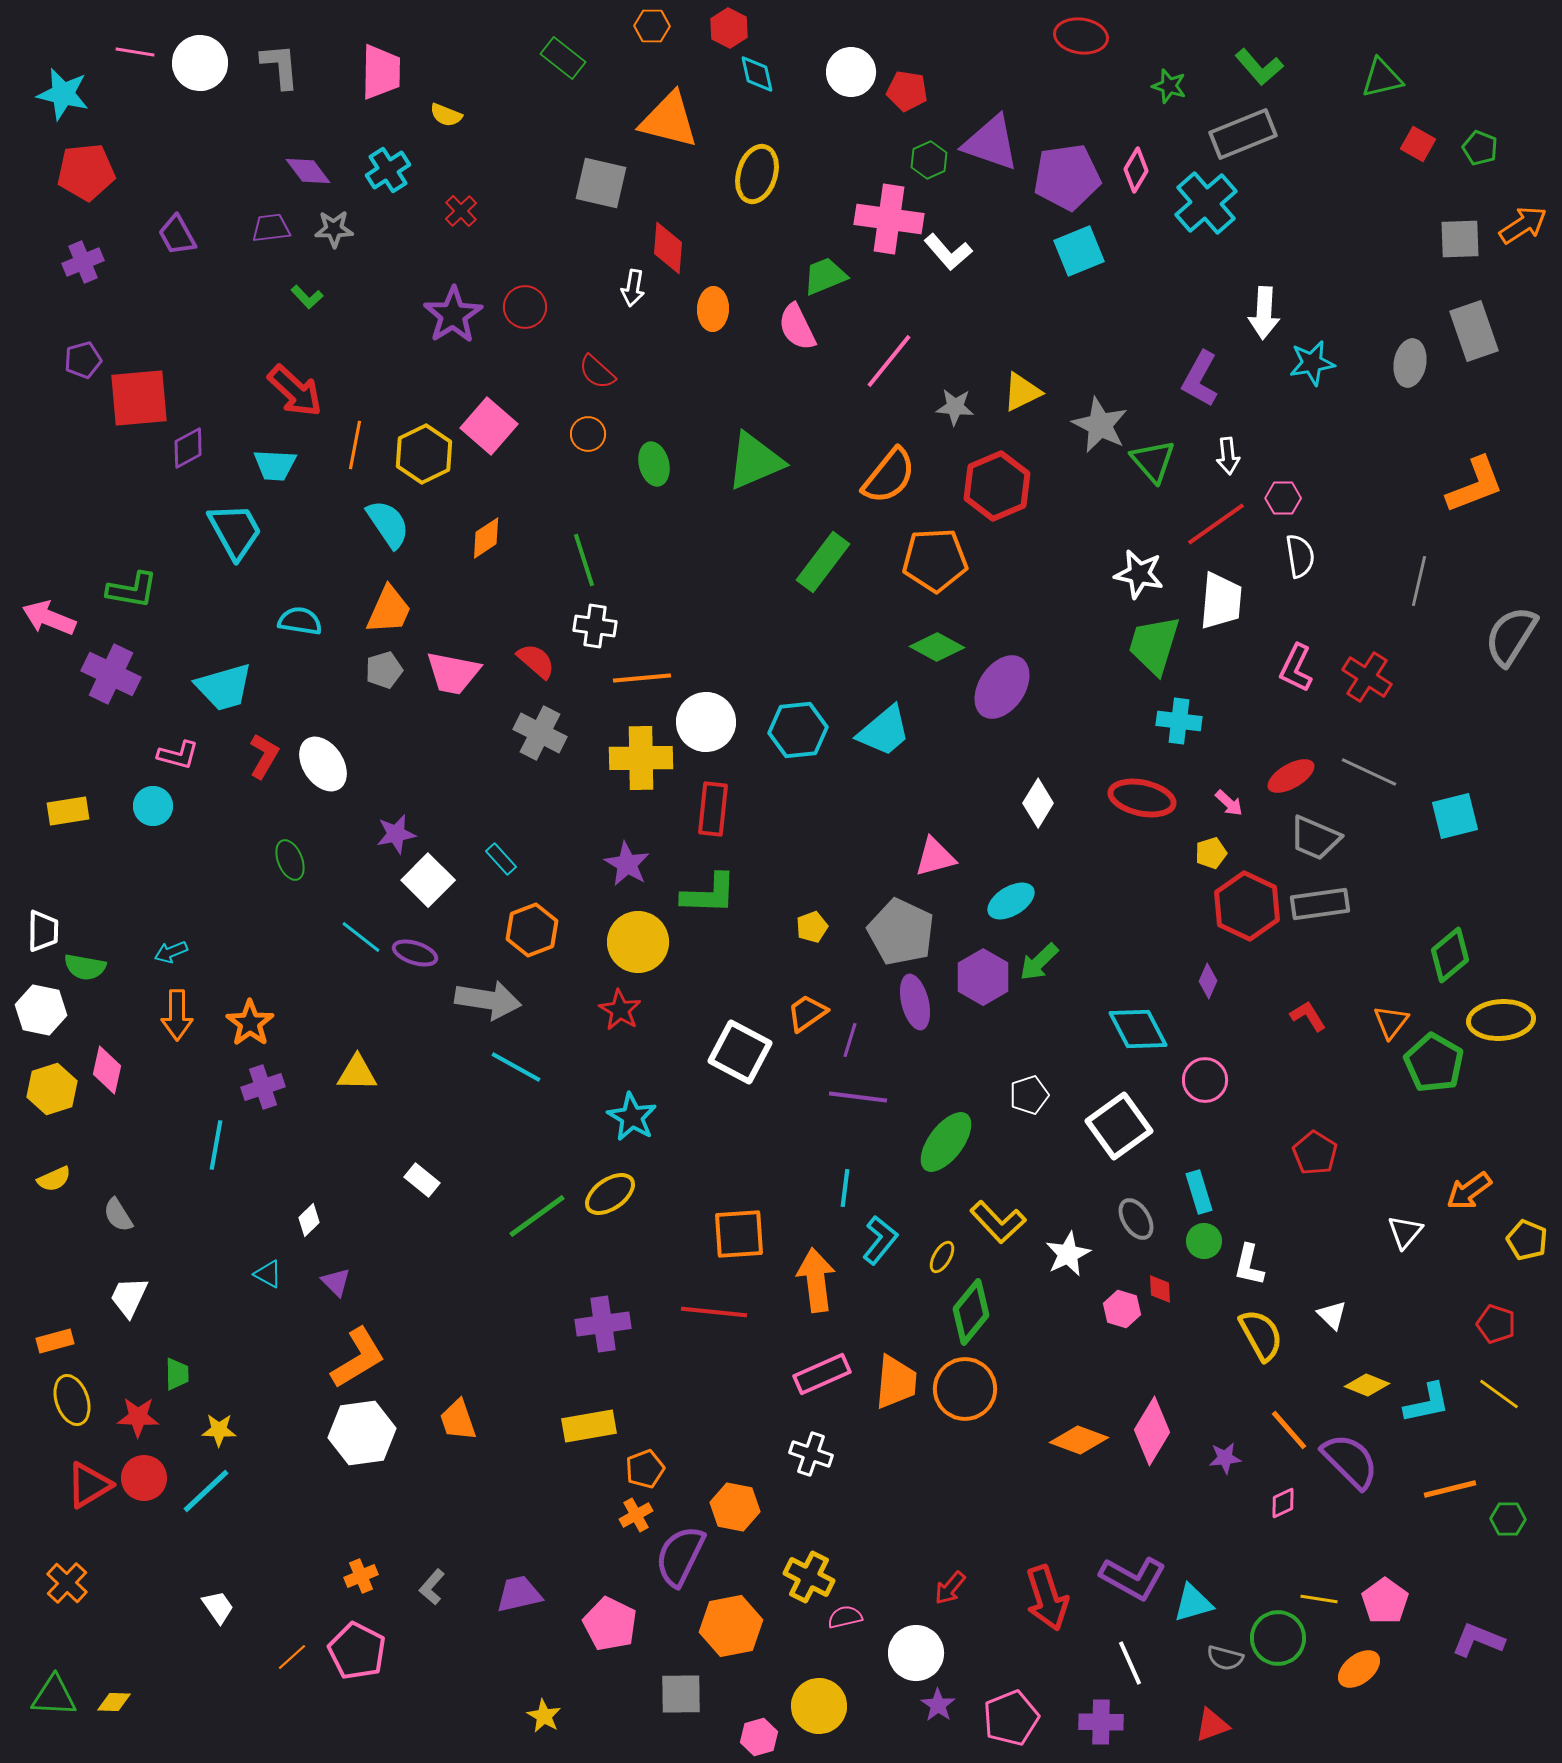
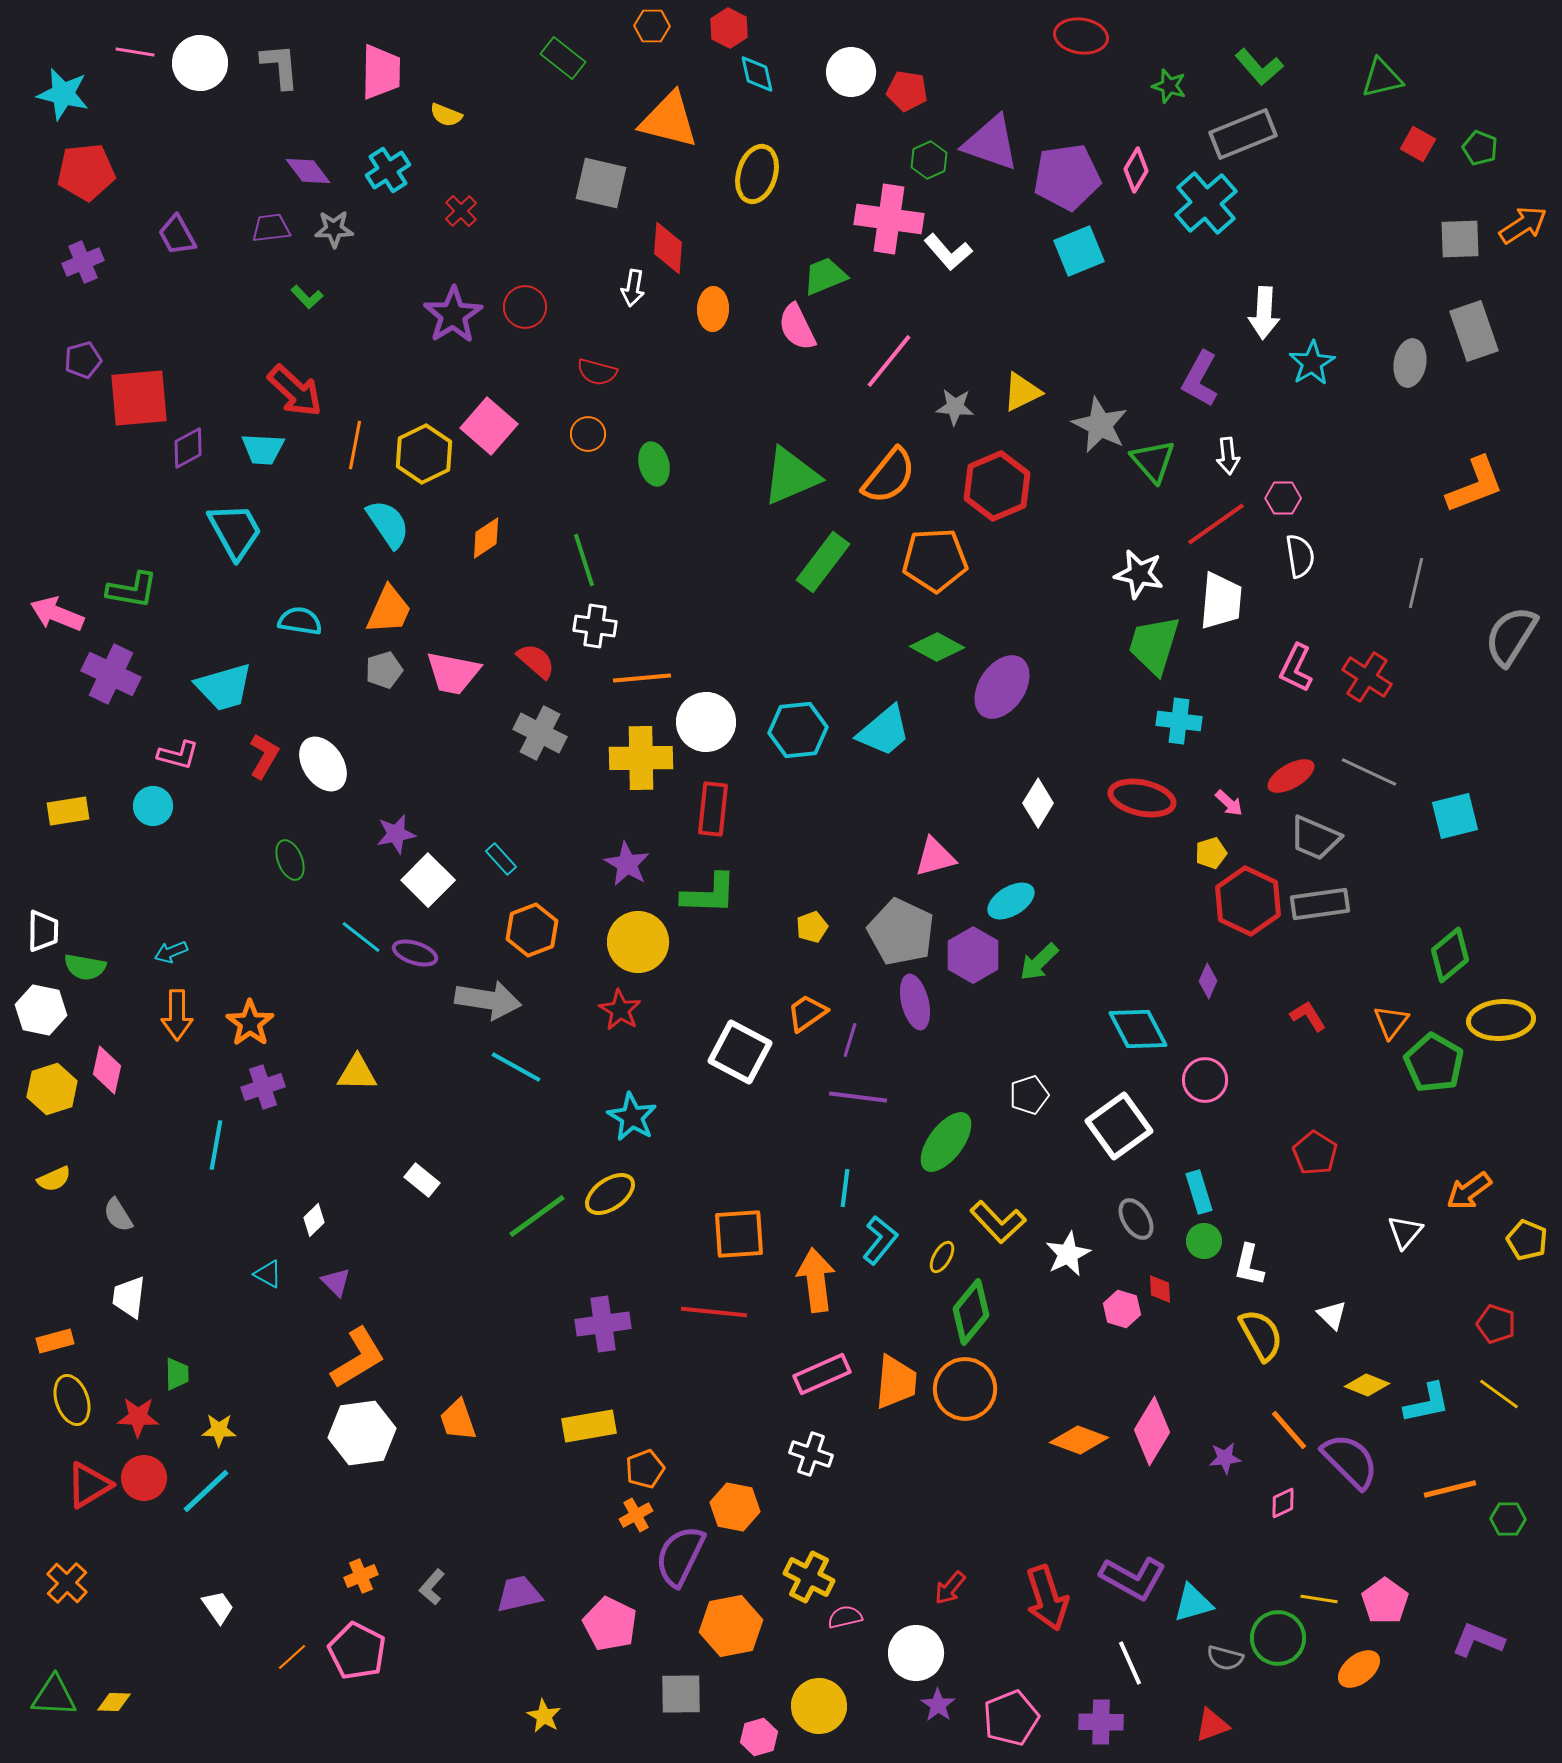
cyan star at (1312, 363): rotated 21 degrees counterclockwise
red semicircle at (597, 372): rotated 27 degrees counterclockwise
green triangle at (755, 461): moved 36 px right, 15 px down
cyan trapezoid at (275, 465): moved 12 px left, 16 px up
gray line at (1419, 581): moved 3 px left, 2 px down
pink arrow at (49, 618): moved 8 px right, 4 px up
red hexagon at (1247, 906): moved 1 px right, 5 px up
purple hexagon at (983, 977): moved 10 px left, 22 px up
white diamond at (309, 1220): moved 5 px right
white trapezoid at (129, 1297): rotated 18 degrees counterclockwise
